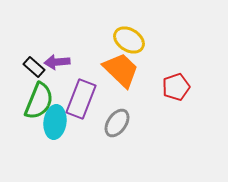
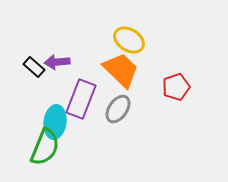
green semicircle: moved 6 px right, 46 px down
gray ellipse: moved 1 px right, 14 px up
